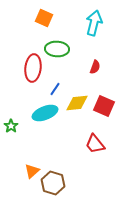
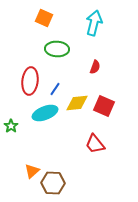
red ellipse: moved 3 px left, 13 px down
brown hexagon: rotated 15 degrees counterclockwise
